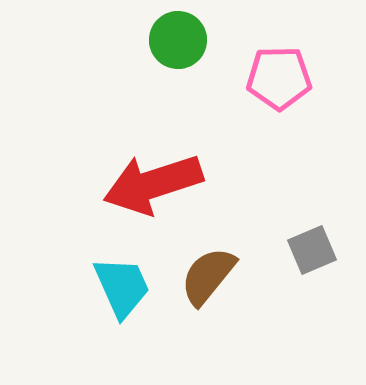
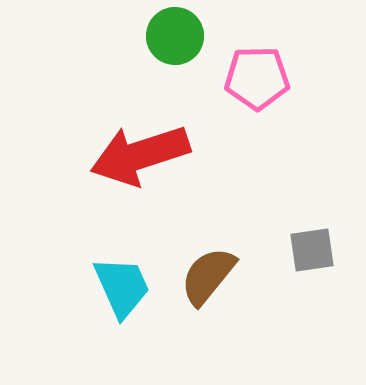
green circle: moved 3 px left, 4 px up
pink pentagon: moved 22 px left
red arrow: moved 13 px left, 29 px up
gray square: rotated 15 degrees clockwise
